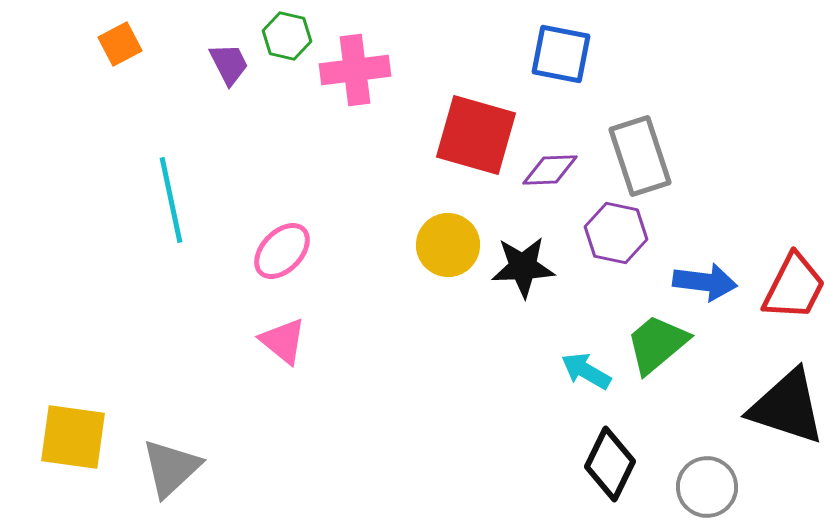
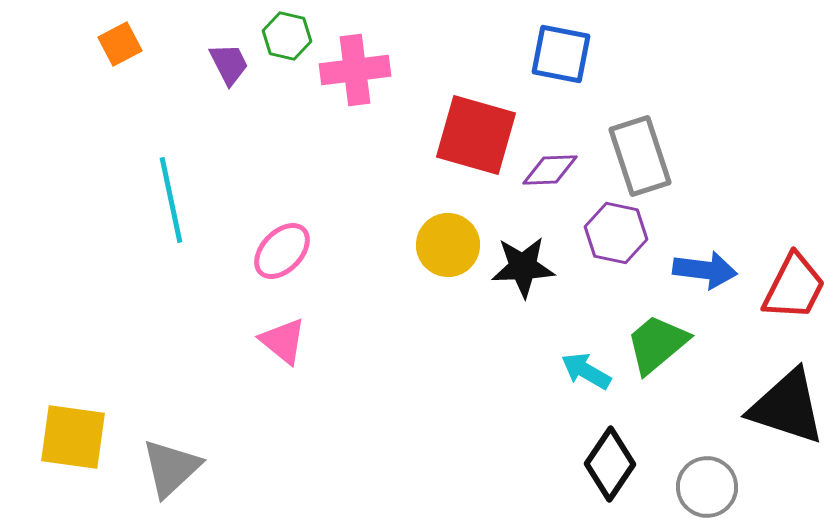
blue arrow: moved 12 px up
black diamond: rotated 8 degrees clockwise
